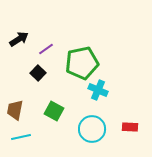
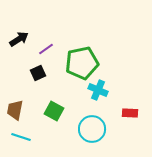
black square: rotated 21 degrees clockwise
red rectangle: moved 14 px up
cyan line: rotated 30 degrees clockwise
